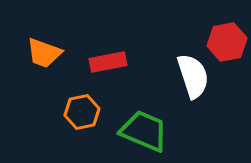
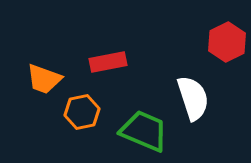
red hexagon: rotated 15 degrees counterclockwise
orange trapezoid: moved 26 px down
white semicircle: moved 22 px down
